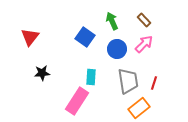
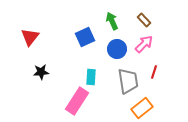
blue square: rotated 30 degrees clockwise
black star: moved 1 px left, 1 px up
red line: moved 11 px up
orange rectangle: moved 3 px right
